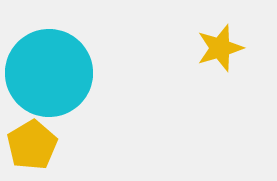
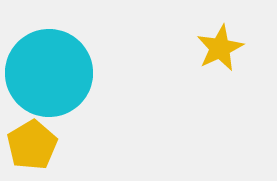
yellow star: rotated 9 degrees counterclockwise
